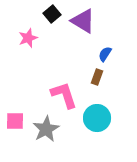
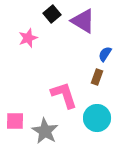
gray star: moved 1 px left, 2 px down; rotated 12 degrees counterclockwise
